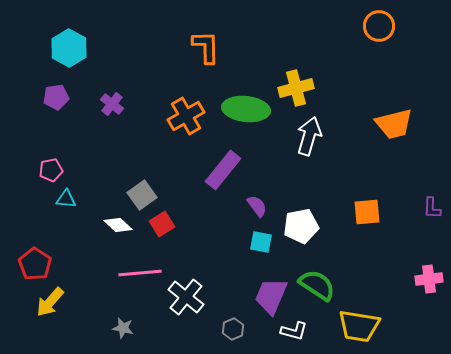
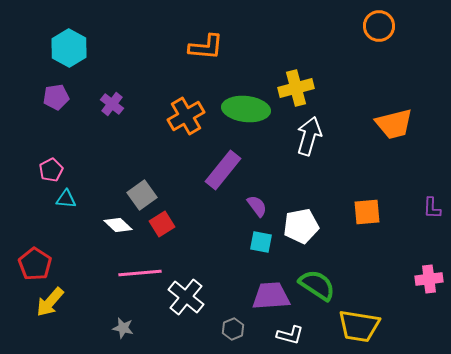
orange L-shape: rotated 96 degrees clockwise
pink pentagon: rotated 15 degrees counterclockwise
purple trapezoid: rotated 63 degrees clockwise
white L-shape: moved 4 px left, 4 px down
